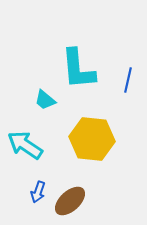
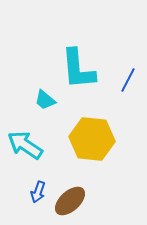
blue line: rotated 15 degrees clockwise
